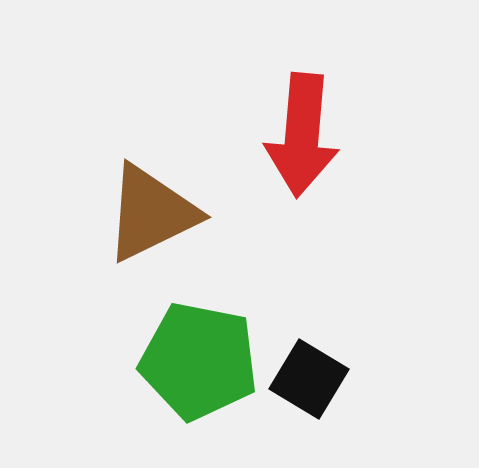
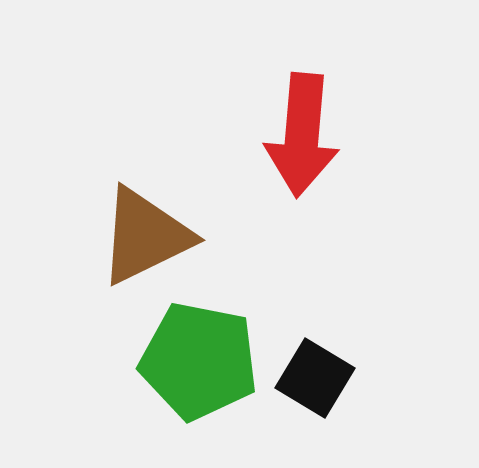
brown triangle: moved 6 px left, 23 px down
black square: moved 6 px right, 1 px up
